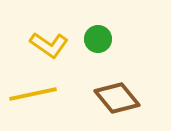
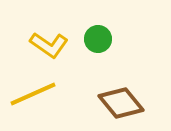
yellow line: rotated 12 degrees counterclockwise
brown diamond: moved 4 px right, 5 px down
